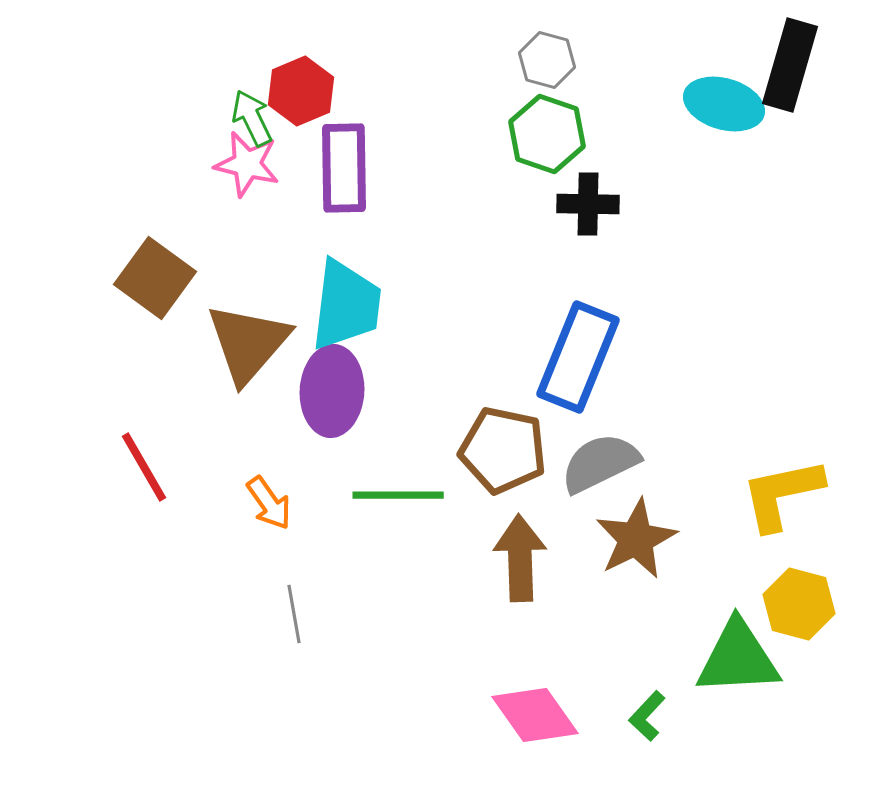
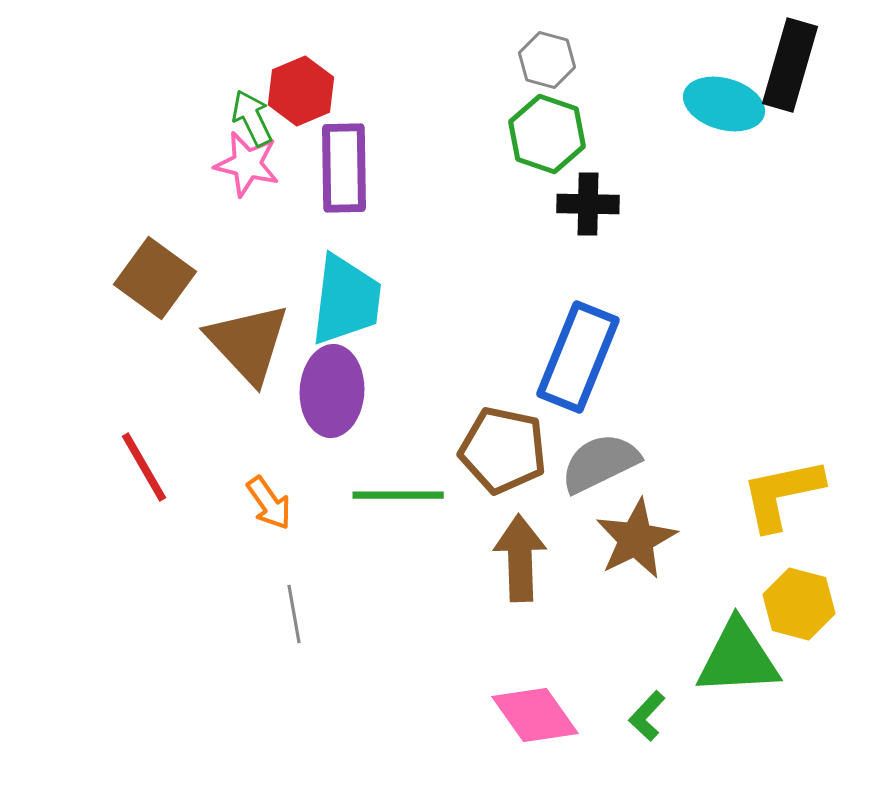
cyan trapezoid: moved 5 px up
brown triangle: rotated 24 degrees counterclockwise
